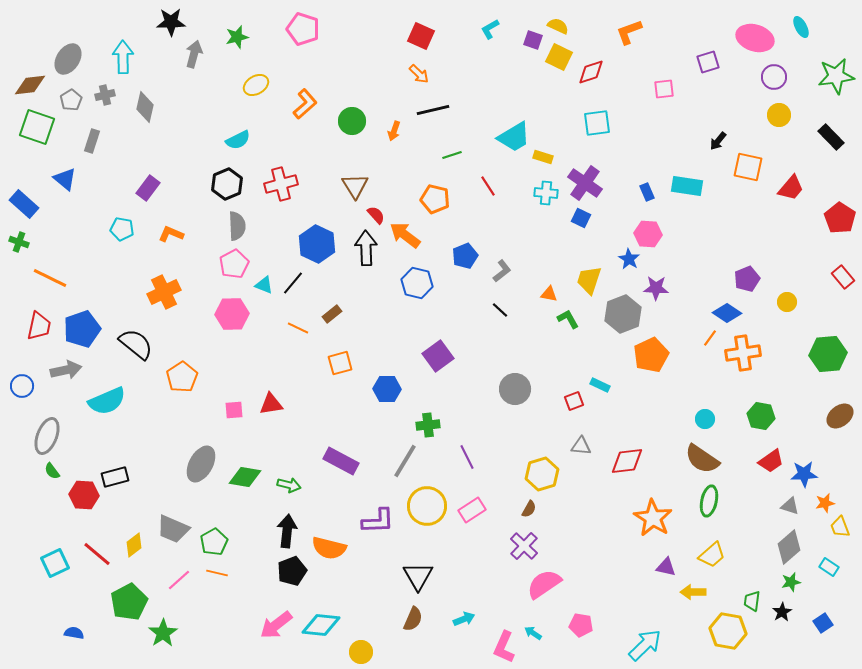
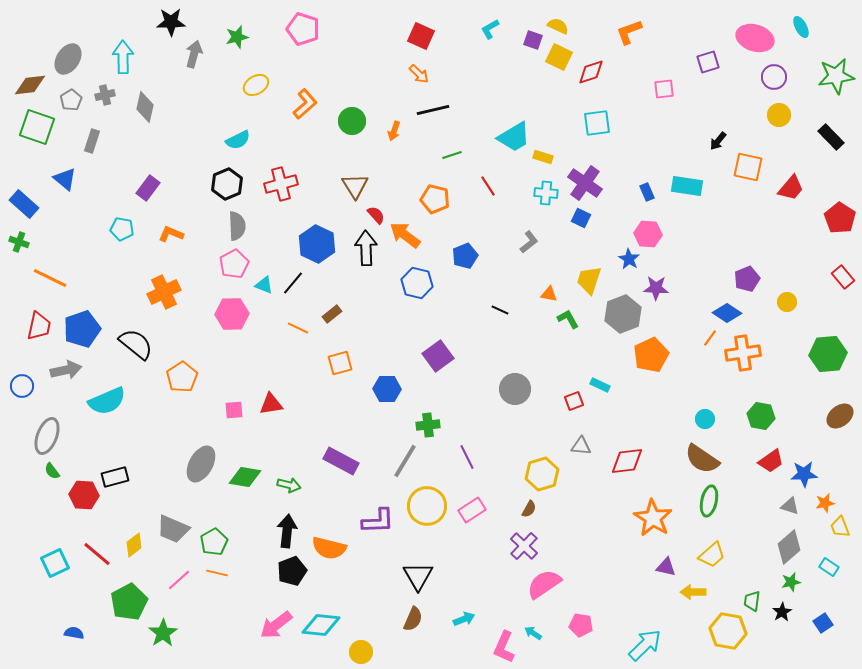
gray L-shape at (502, 271): moved 27 px right, 29 px up
black line at (500, 310): rotated 18 degrees counterclockwise
